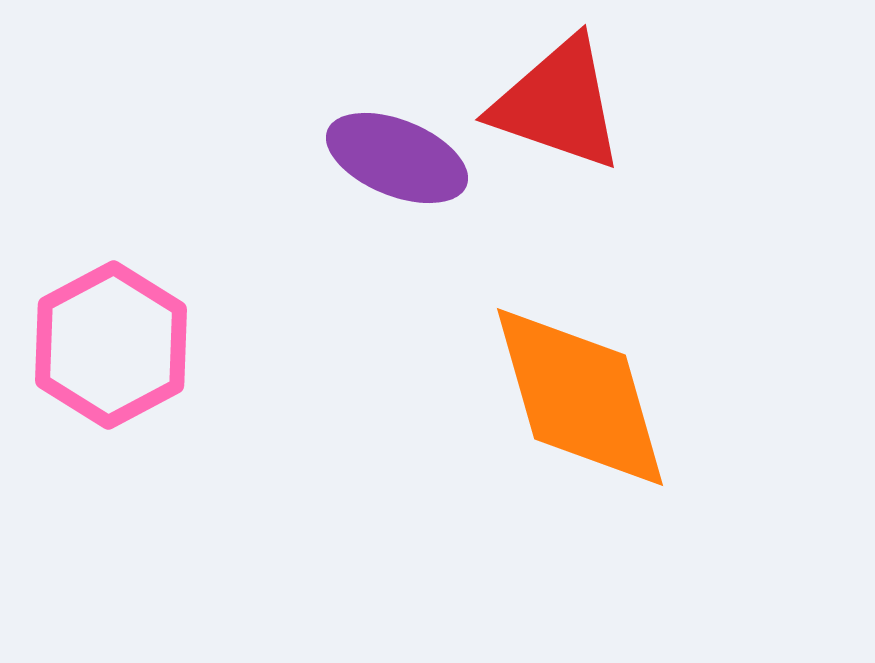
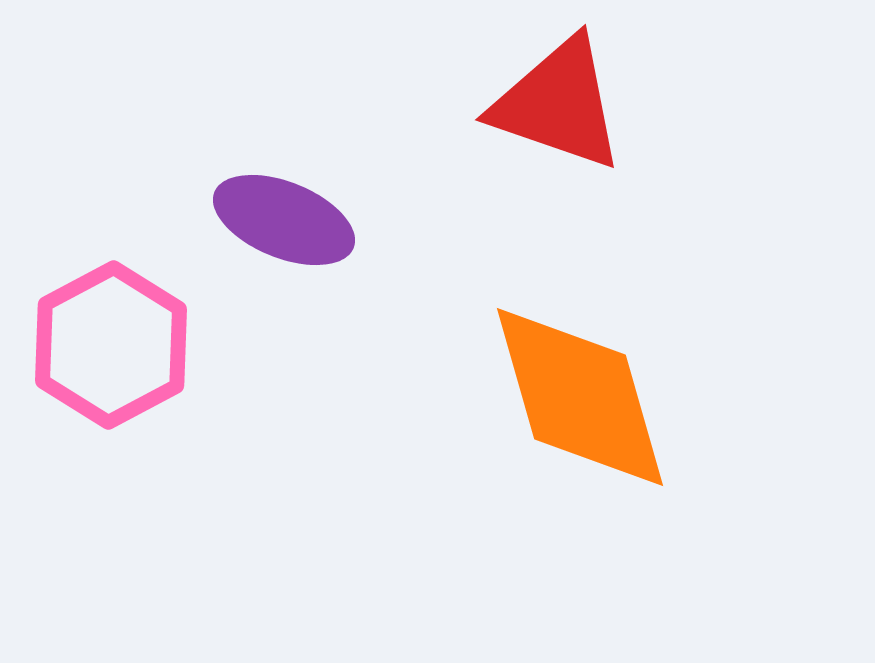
purple ellipse: moved 113 px left, 62 px down
